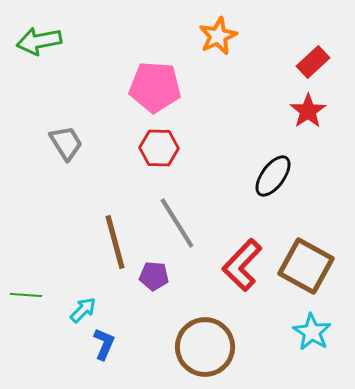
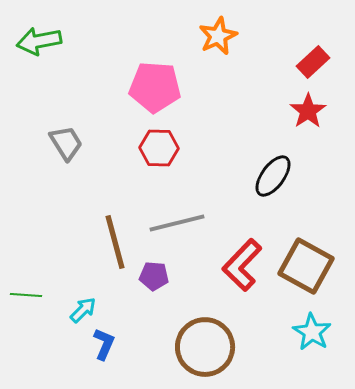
gray line: rotated 72 degrees counterclockwise
